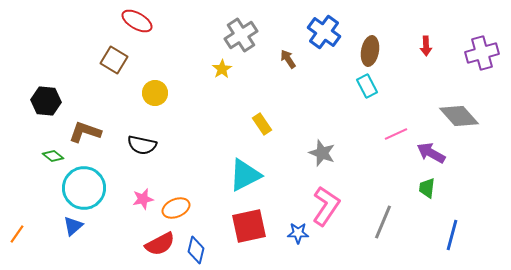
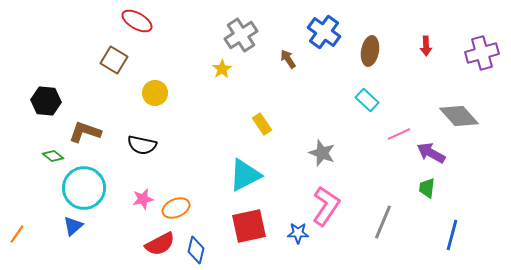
cyan rectangle: moved 14 px down; rotated 20 degrees counterclockwise
pink line: moved 3 px right
